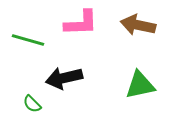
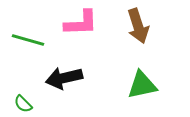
brown arrow: moved 1 px down; rotated 120 degrees counterclockwise
green triangle: moved 2 px right
green semicircle: moved 9 px left
